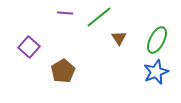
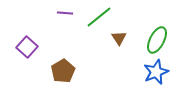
purple square: moved 2 px left
